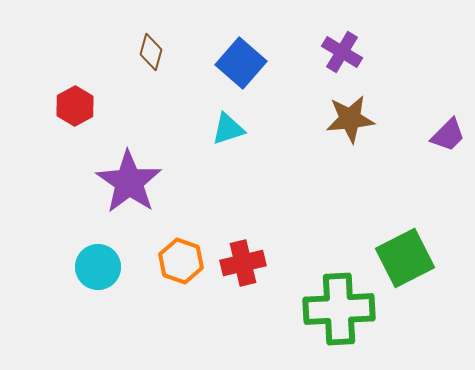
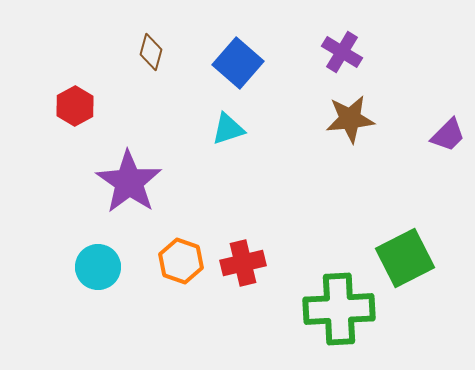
blue square: moved 3 px left
